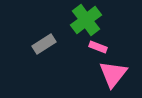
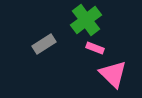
pink rectangle: moved 3 px left, 1 px down
pink triangle: rotated 24 degrees counterclockwise
